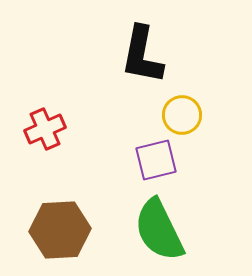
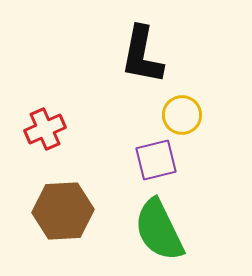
brown hexagon: moved 3 px right, 19 px up
